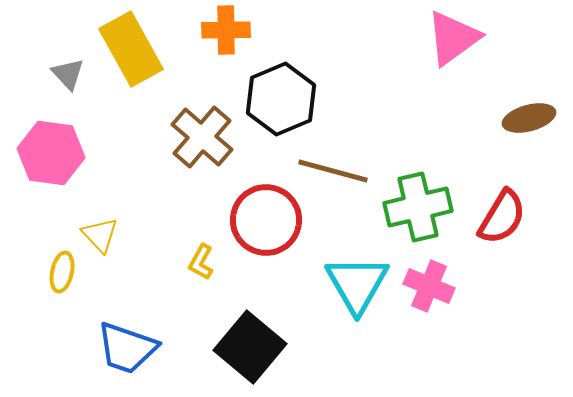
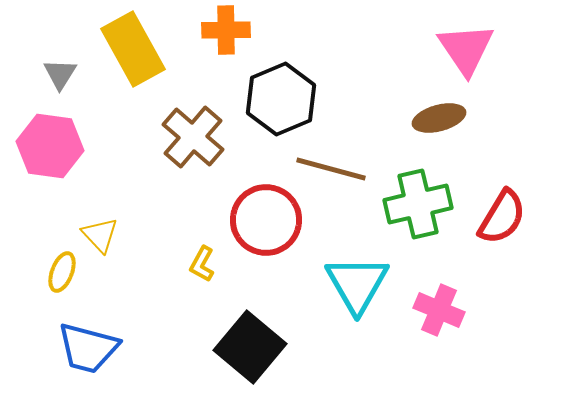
pink triangle: moved 13 px right, 11 px down; rotated 28 degrees counterclockwise
yellow rectangle: moved 2 px right
gray triangle: moved 8 px left; rotated 15 degrees clockwise
brown ellipse: moved 90 px left
brown cross: moved 9 px left
pink hexagon: moved 1 px left, 7 px up
brown line: moved 2 px left, 2 px up
green cross: moved 3 px up
yellow L-shape: moved 1 px right, 2 px down
yellow ellipse: rotated 9 degrees clockwise
pink cross: moved 10 px right, 24 px down
blue trapezoid: moved 39 px left; rotated 4 degrees counterclockwise
